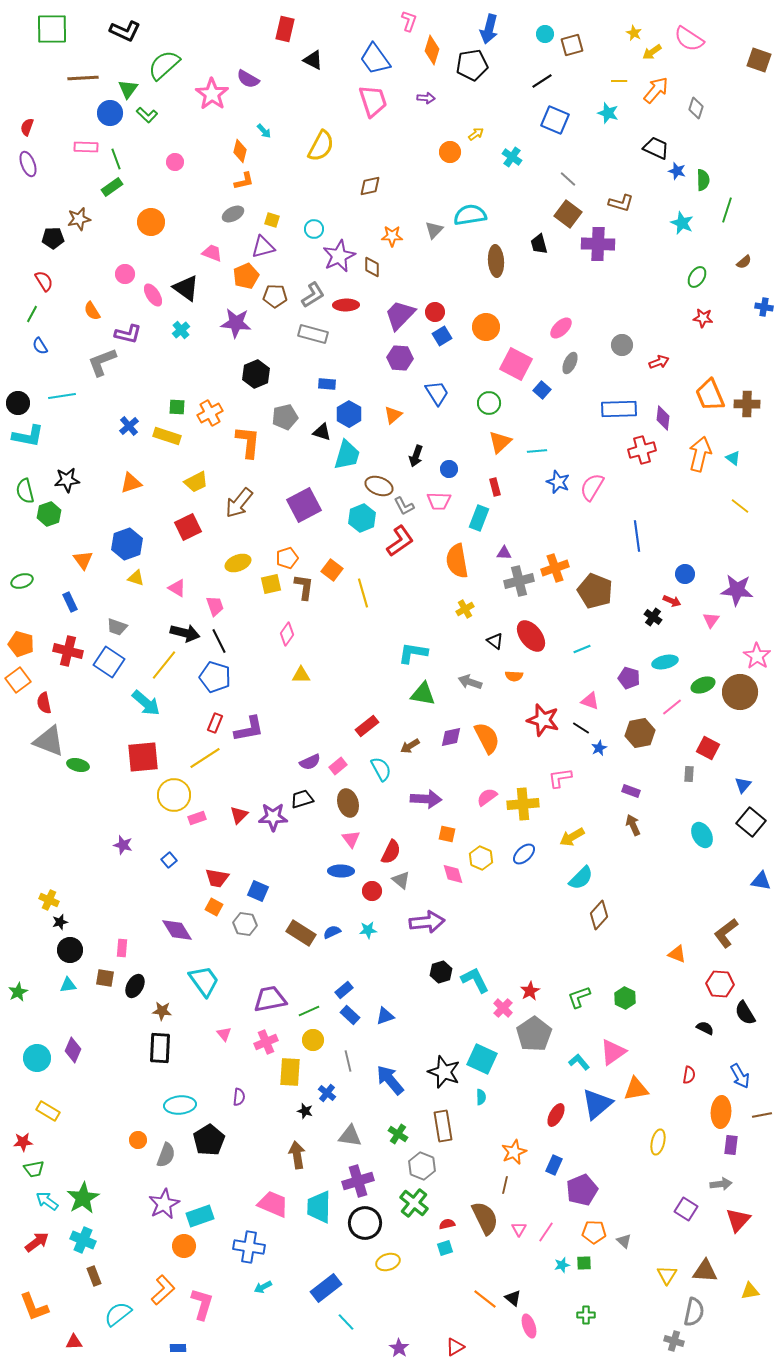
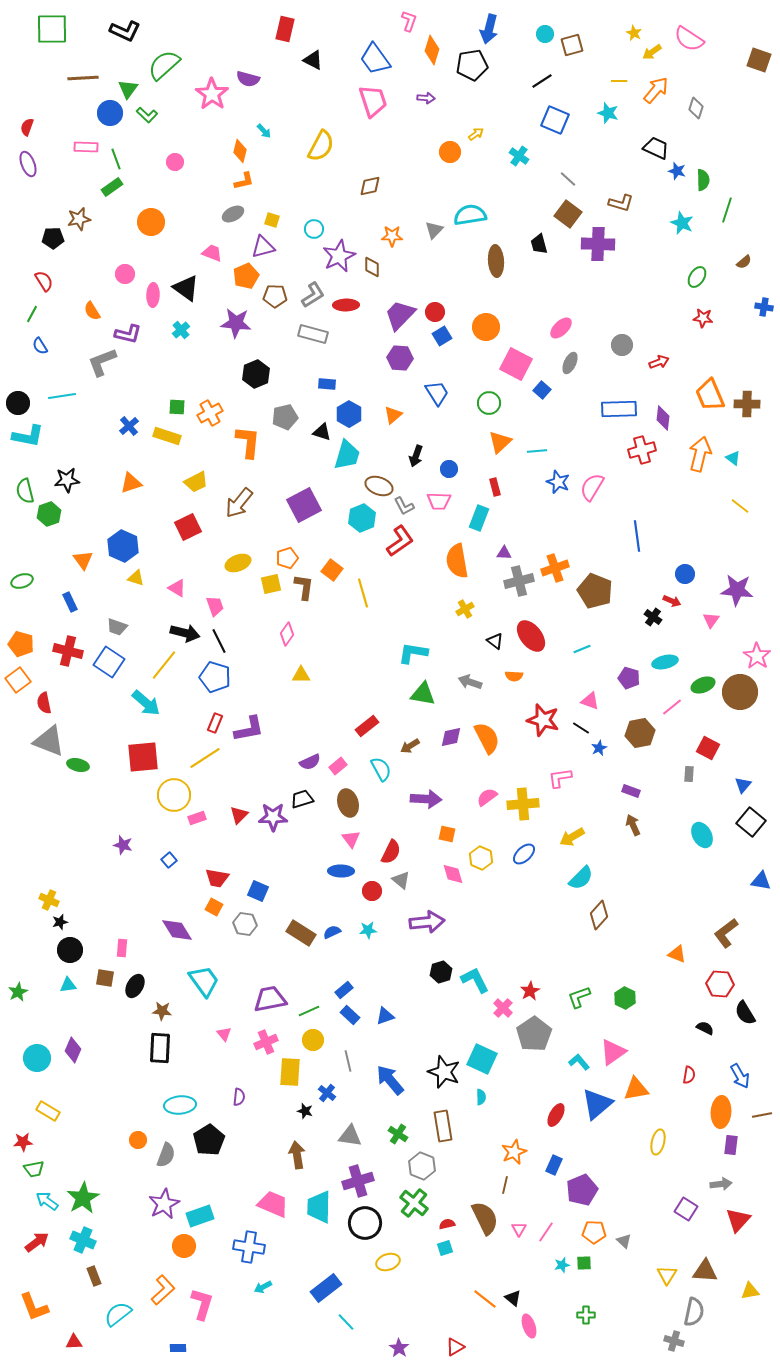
purple semicircle at (248, 79): rotated 15 degrees counterclockwise
cyan cross at (512, 157): moved 7 px right, 1 px up
pink ellipse at (153, 295): rotated 35 degrees clockwise
blue hexagon at (127, 544): moved 4 px left, 2 px down; rotated 16 degrees counterclockwise
